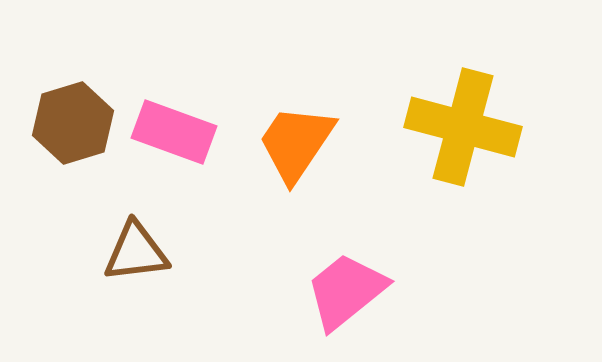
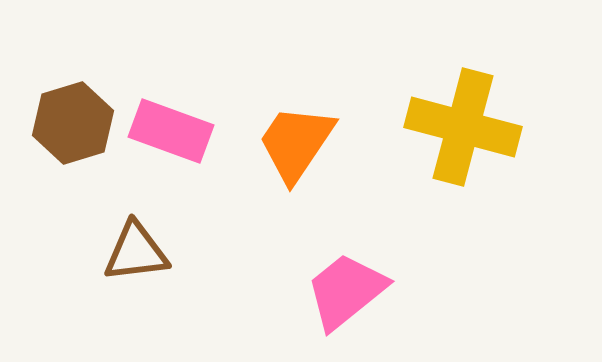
pink rectangle: moved 3 px left, 1 px up
